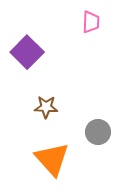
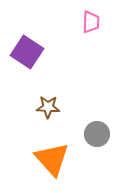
purple square: rotated 12 degrees counterclockwise
brown star: moved 2 px right
gray circle: moved 1 px left, 2 px down
